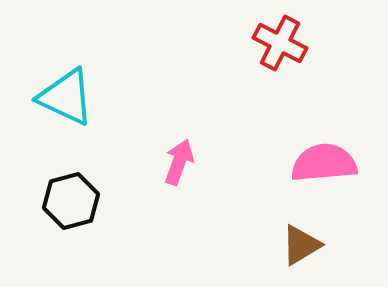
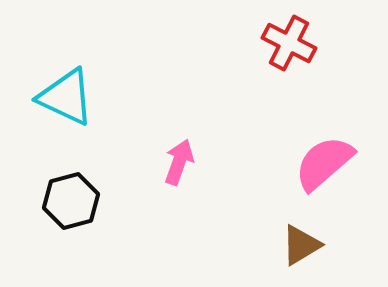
red cross: moved 9 px right
pink semicircle: rotated 36 degrees counterclockwise
